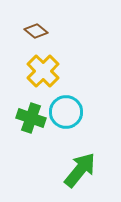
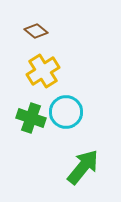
yellow cross: rotated 12 degrees clockwise
green arrow: moved 3 px right, 3 px up
